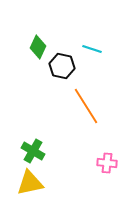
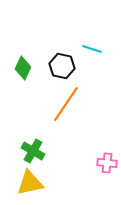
green diamond: moved 15 px left, 21 px down
orange line: moved 20 px left, 2 px up; rotated 66 degrees clockwise
